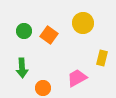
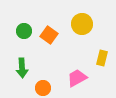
yellow circle: moved 1 px left, 1 px down
